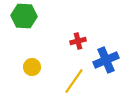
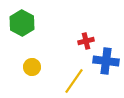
green hexagon: moved 2 px left, 7 px down; rotated 25 degrees clockwise
red cross: moved 8 px right
blue cross: moved 1 px down; rotated 30 degrees clockwise
